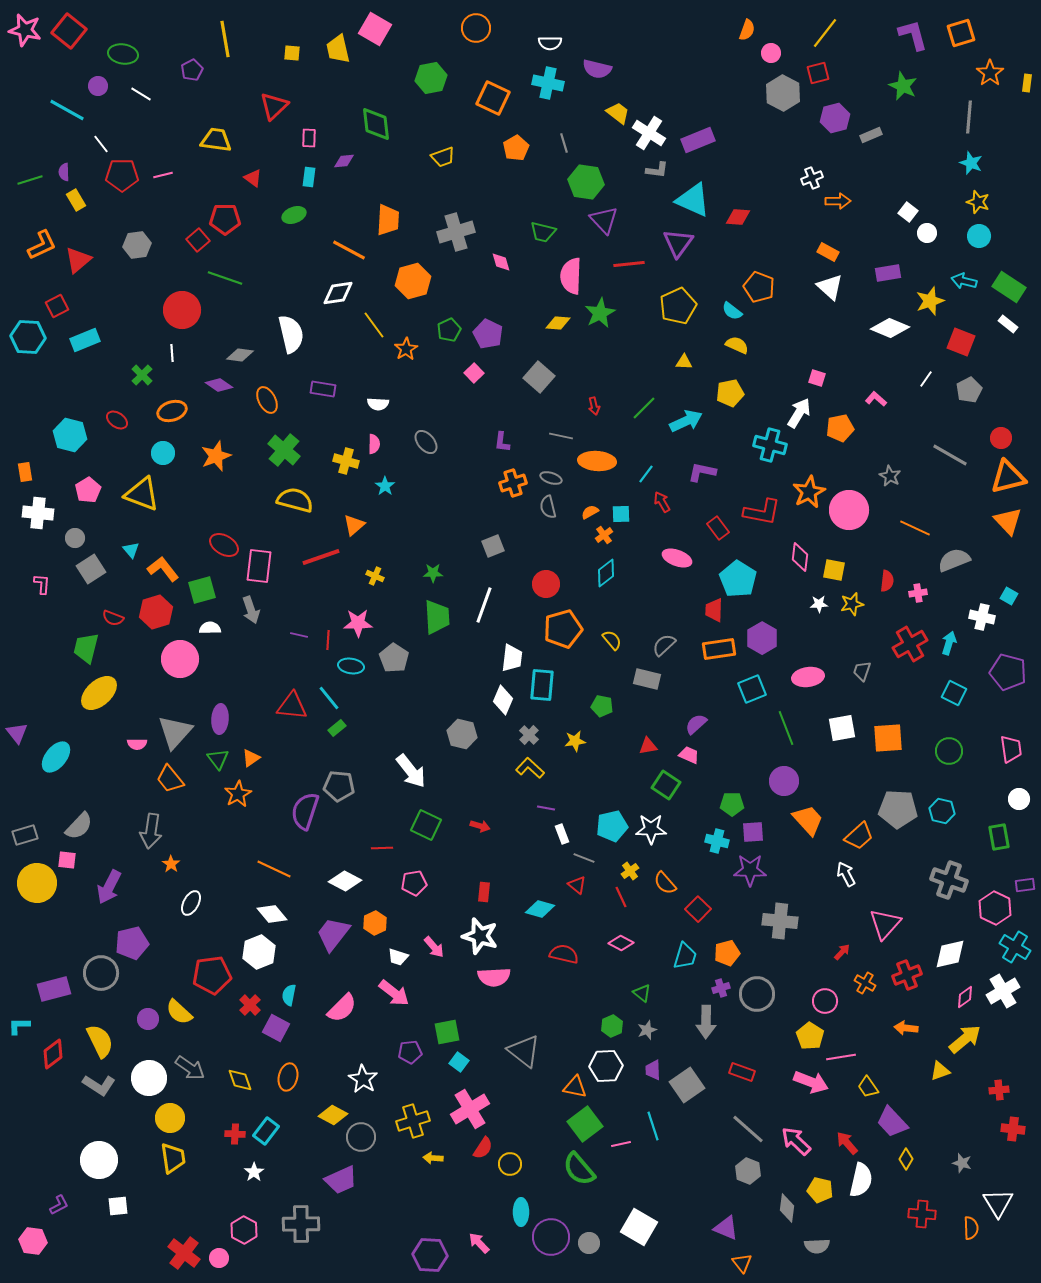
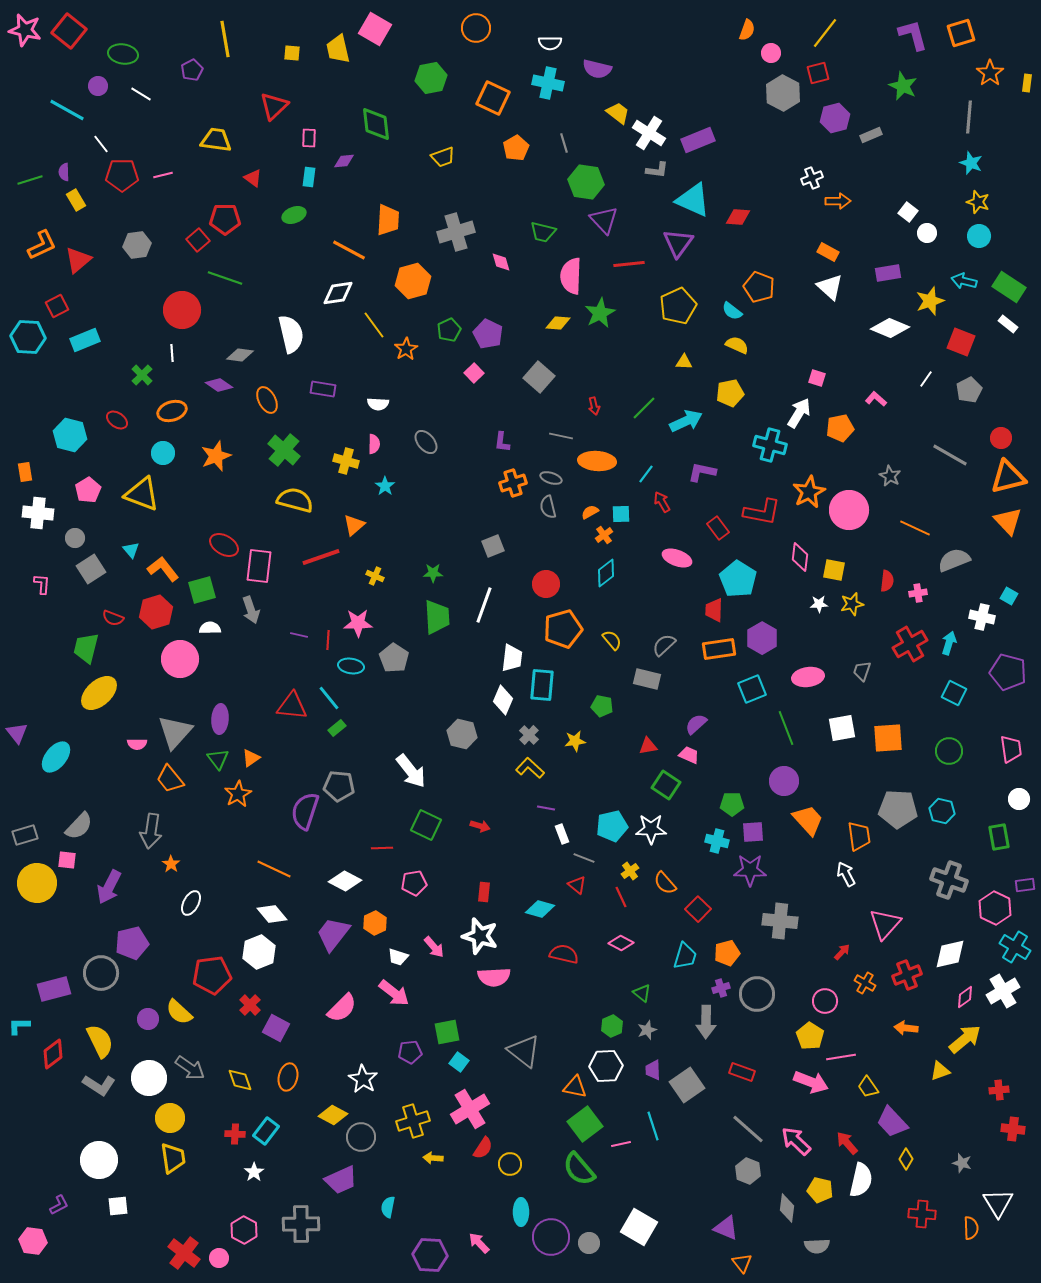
orange trapezoid at (859, 836): rotated 56 degrees counterclockwise
cyan semicircle at (289, 995): moved 99 px right, 212 px down
